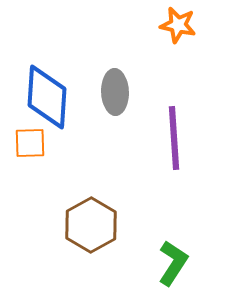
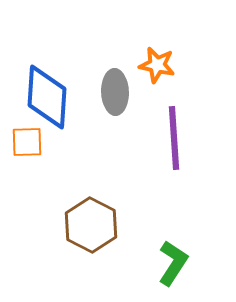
orange star: moved 21 px left, 40 px down
orange square: moved 3 px left, 1 px up
brown hexagon: rotated 4 degrees counterclockwise
